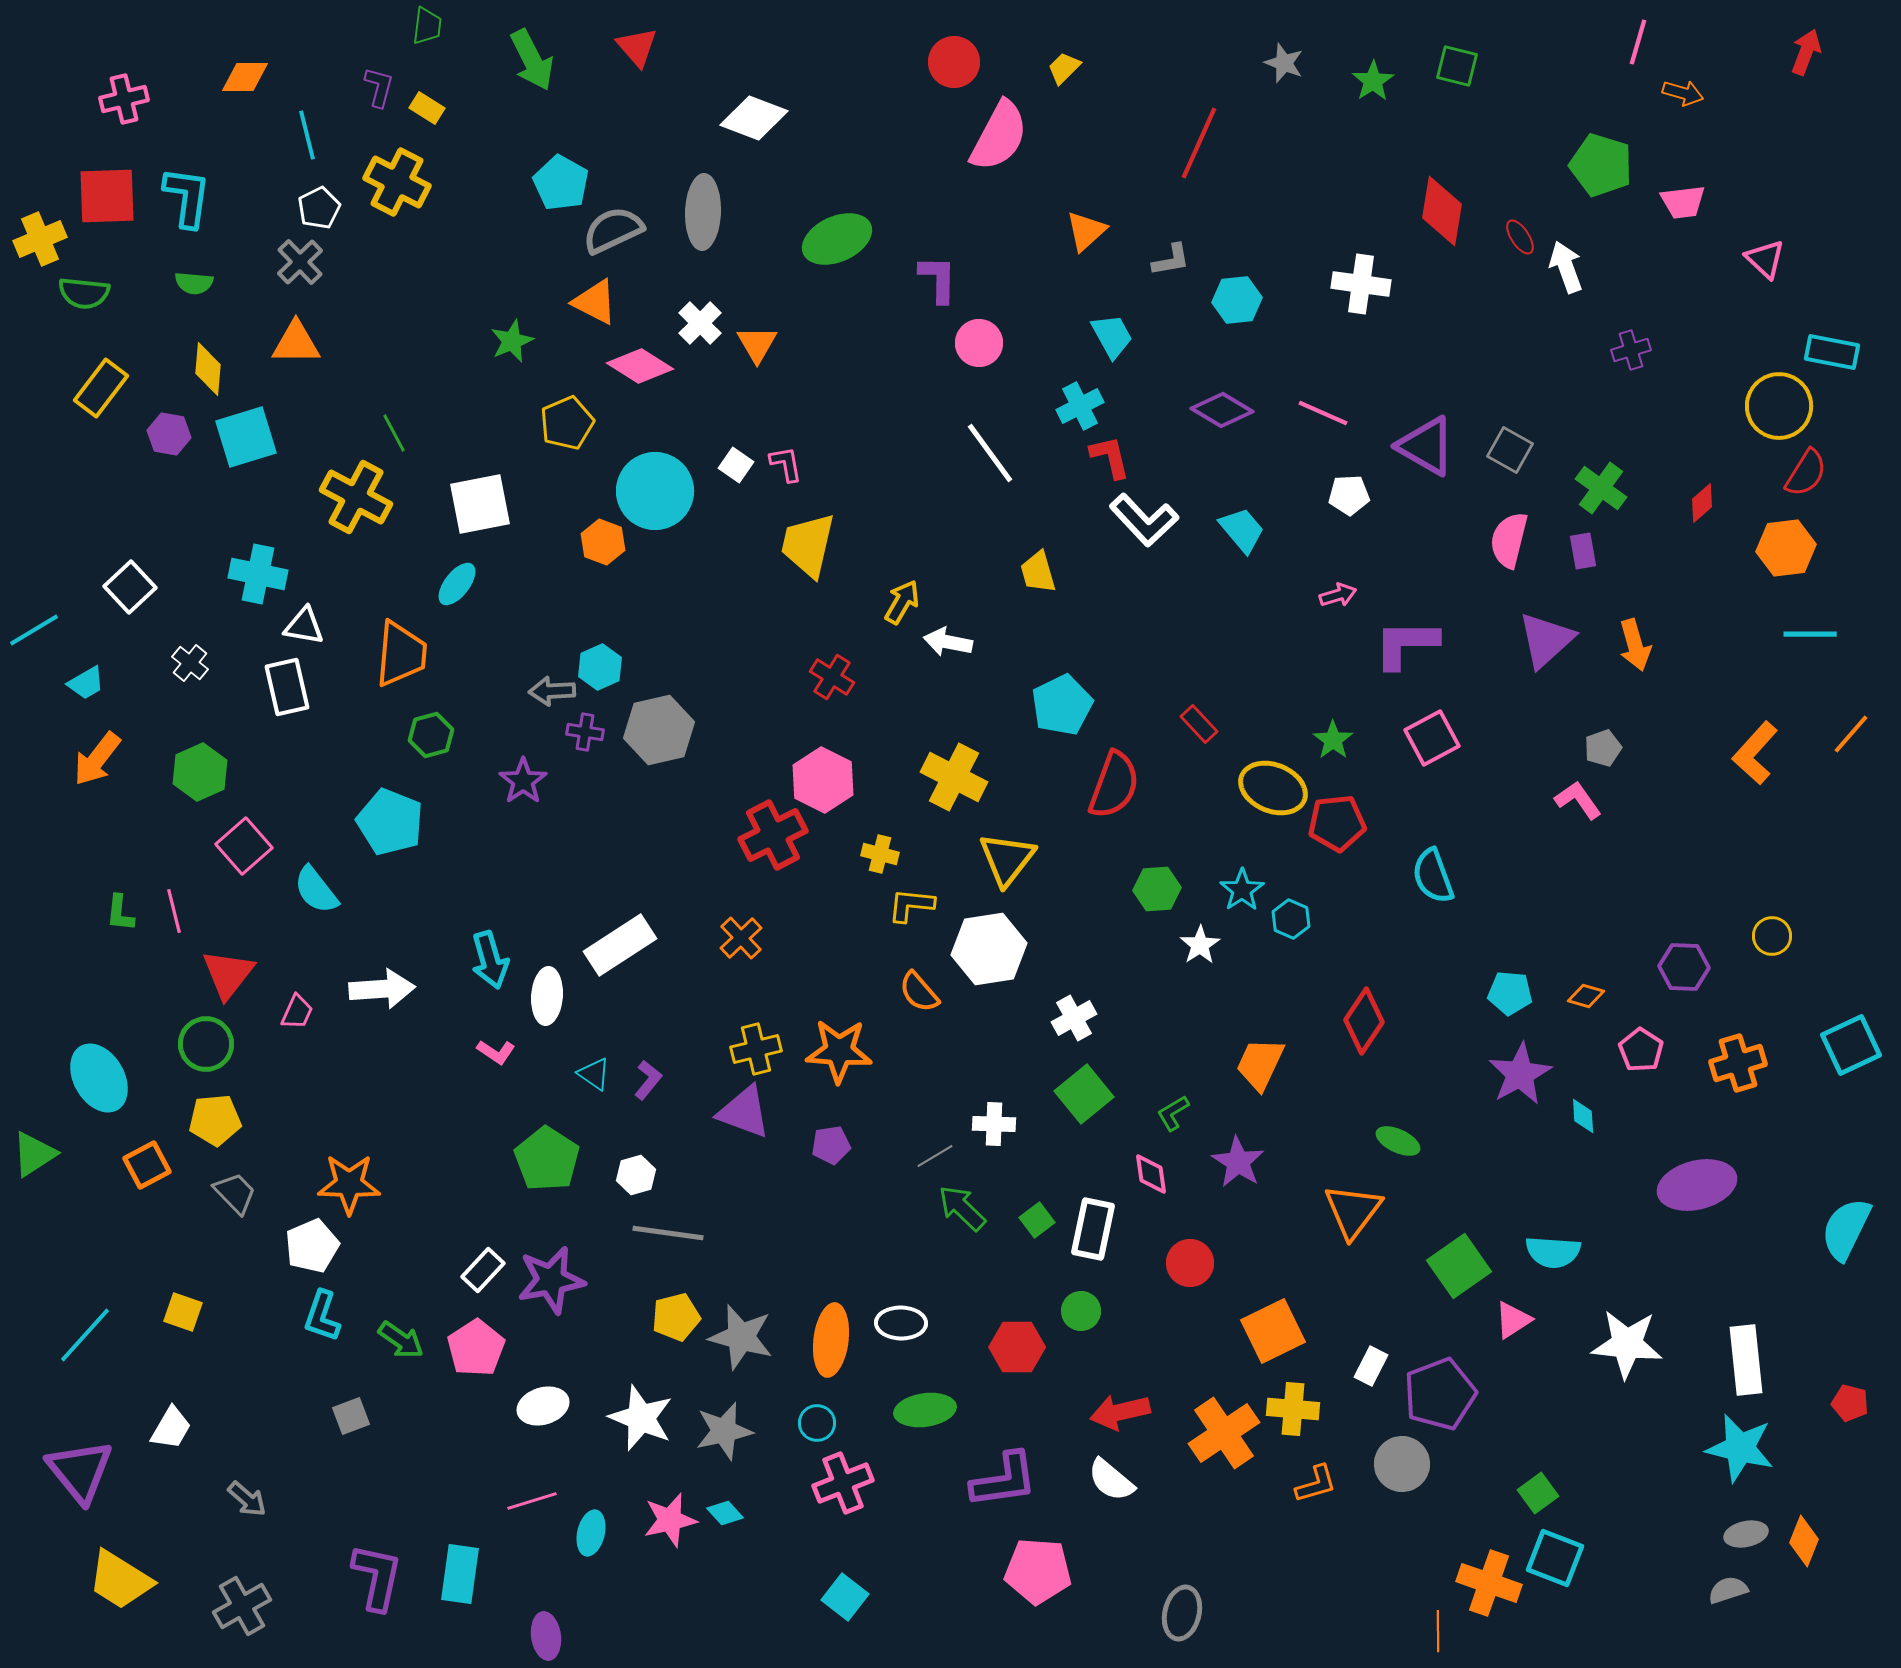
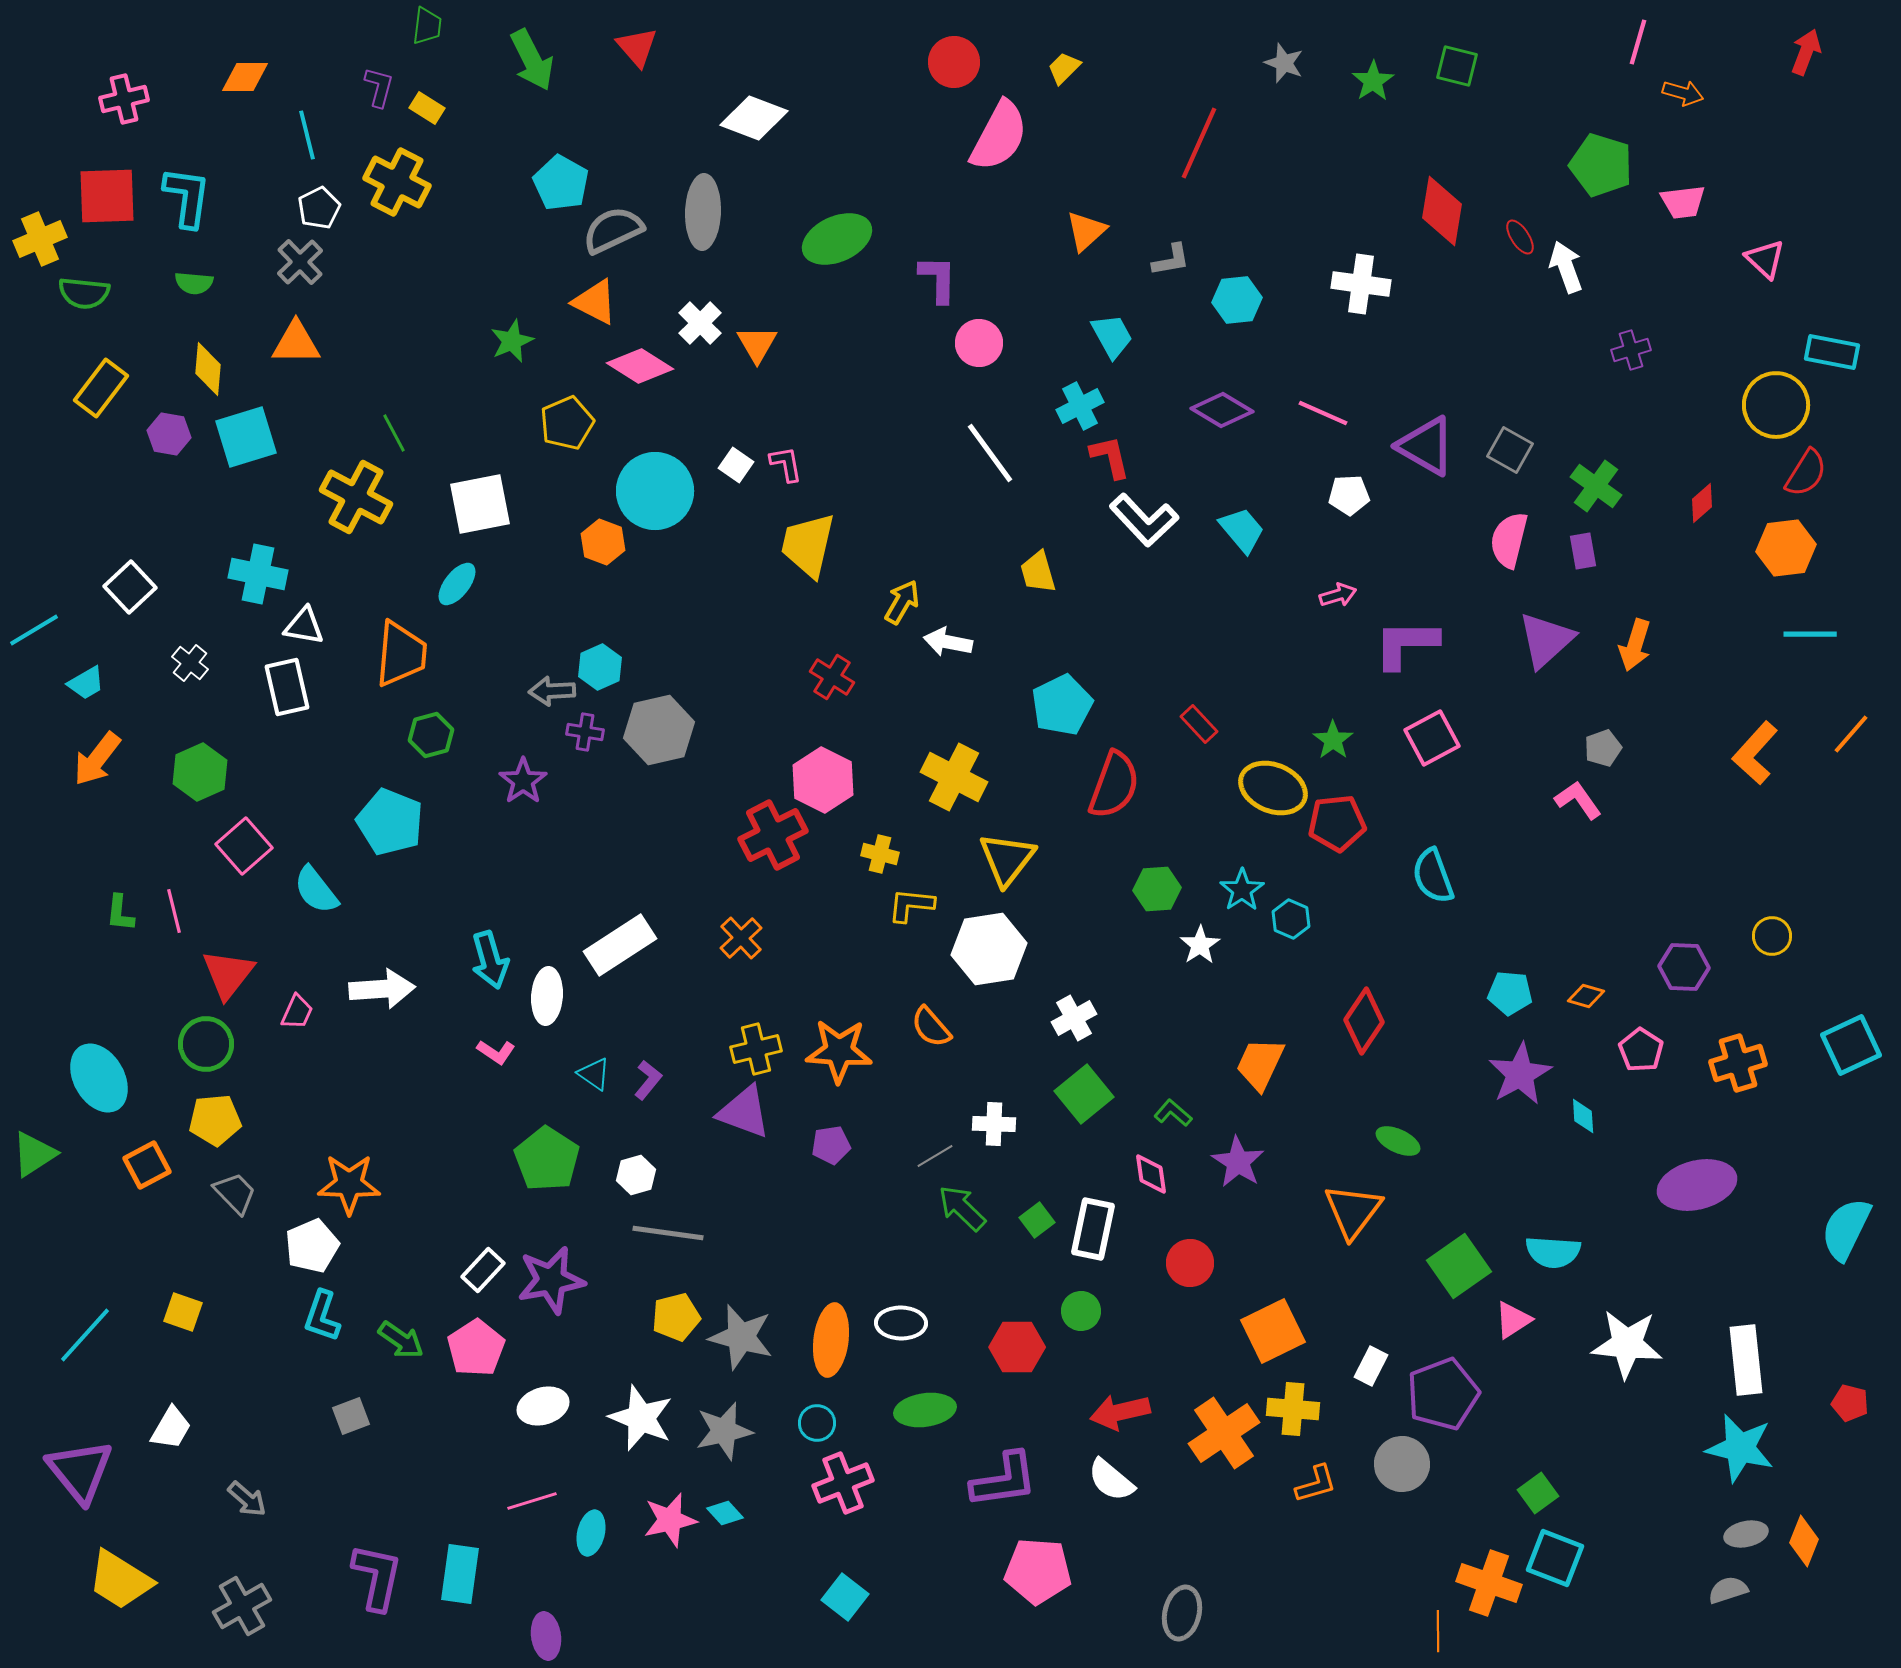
yellow circle at (1779, 406): moved 3 px left, 1 px up
green cross at (1601, 488): moved 5 px left, 2 px up
orange arrow at (1635, 645): rotated 33 degrees clockwise
orange semicircle at (919, 992): moved 12 px right, 35 px down
green L-shape at (1173, 1113): rotated 72 degrees clockwise
purple pentagon at (1440, 1394): moved 3 px right
